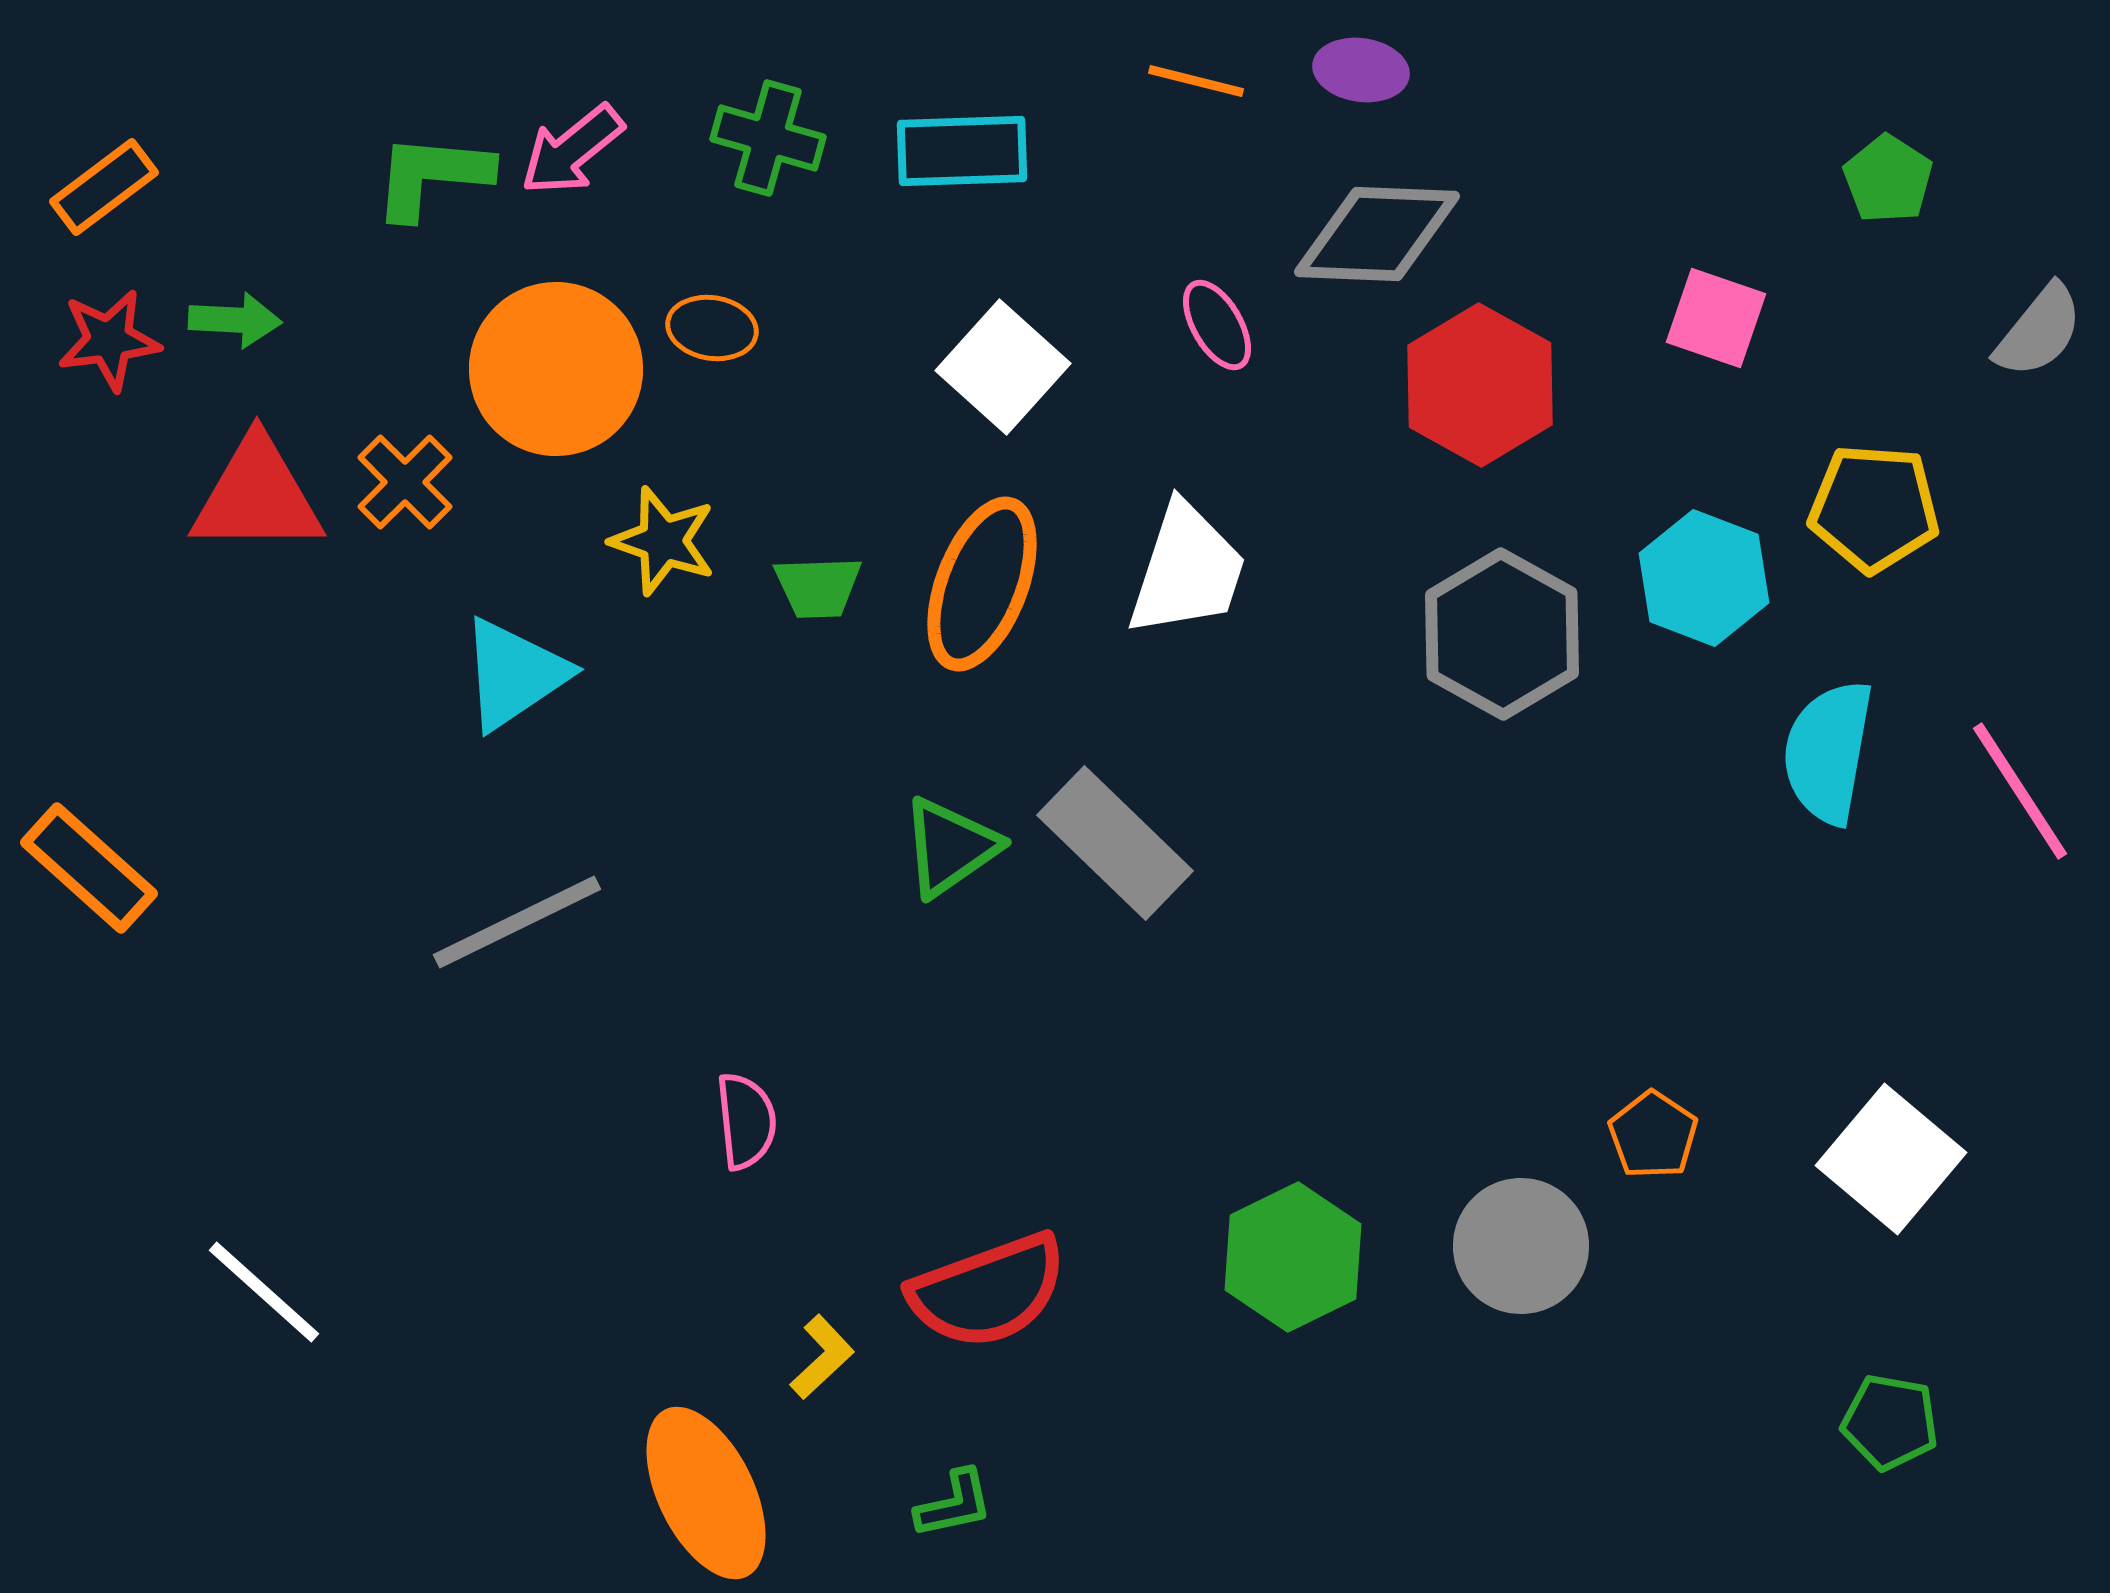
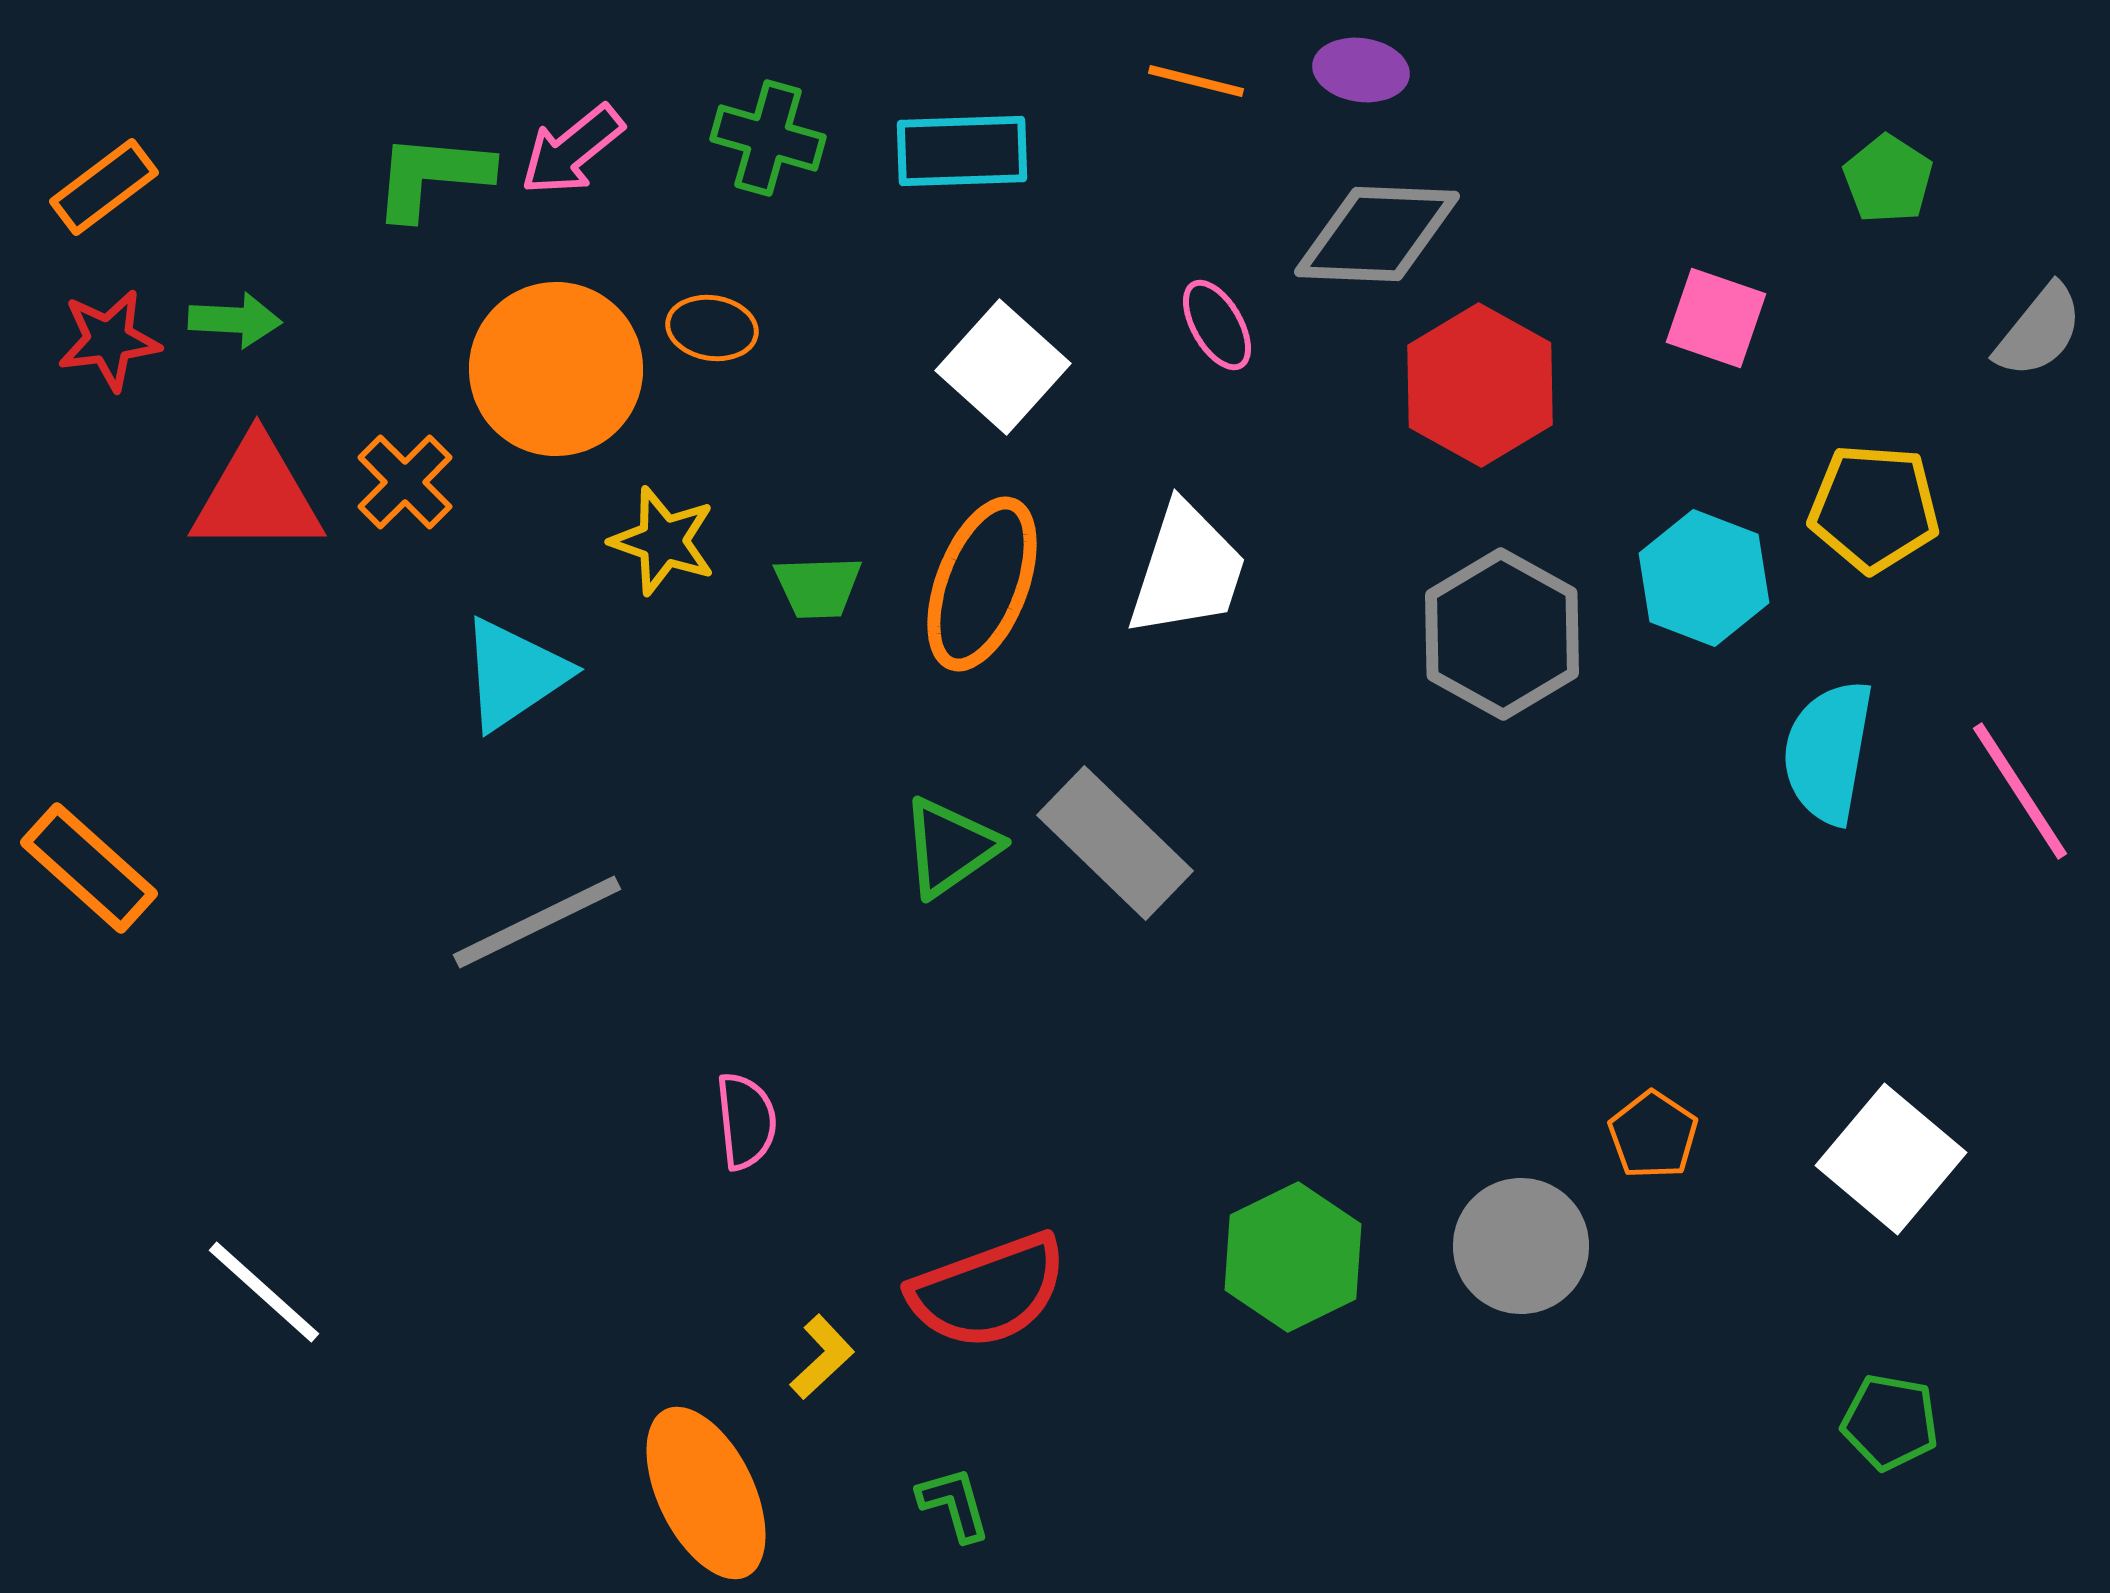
gray line at (517, 922): moved 20 px right
green L-shape at (954, 1504): rotated 94 degrees counterclockwise
